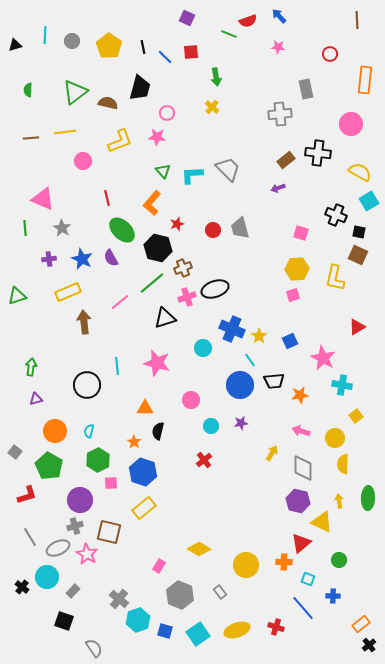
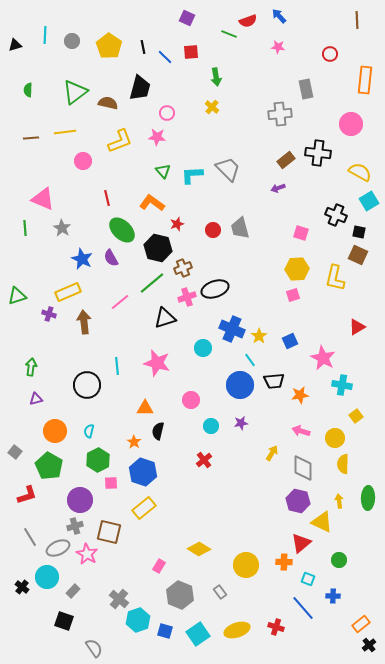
orange L-shape at (152, 203): rotated 85 degrees clockwise
purple cross at (49, 259): moved 55 px down; rotated 24 degrees clockwise
